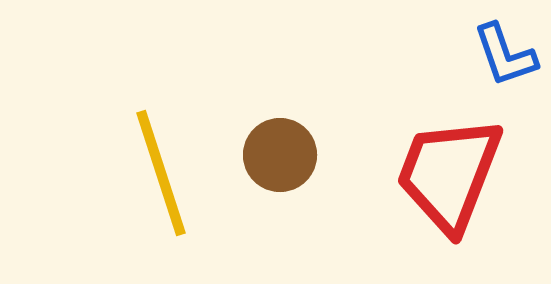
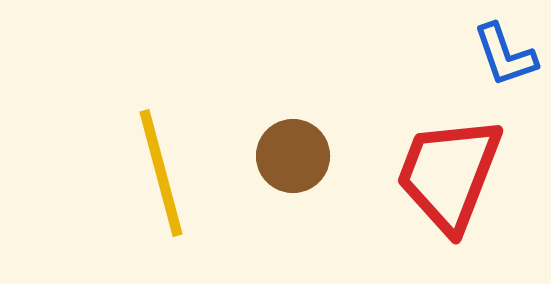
brown circle: moved 13 px right, 1 px down
yellow line: rotated 3 degrees clockwise
